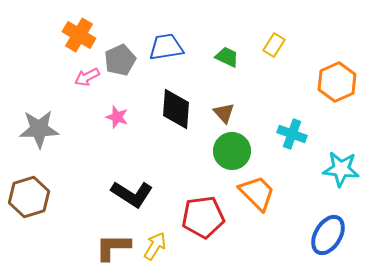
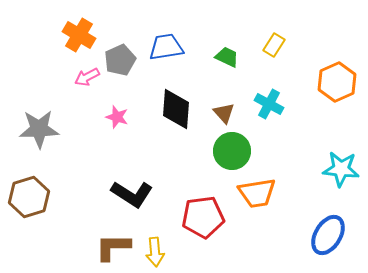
cyan cross: moved 23 px left, 30 px up; rotated 8 degrees clockwise
orange trapezoid: rotated 126 degrees clockwise
yellow arrow: moved 6 px down; rotated 144 degrees clockwise
